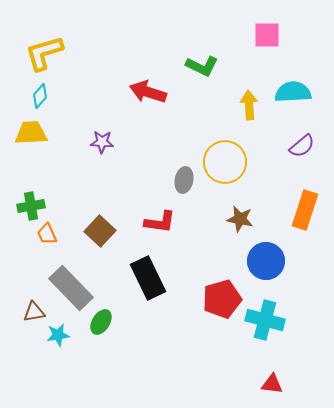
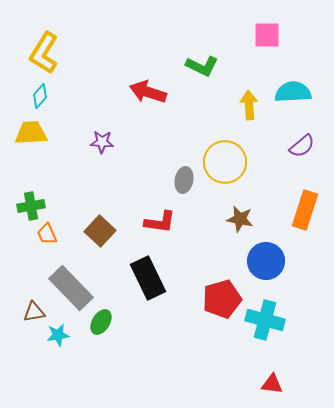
yellow L-shape: rotated 42 degrees counterclockwise
